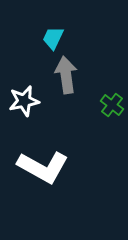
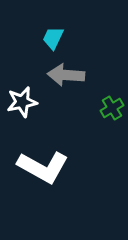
gray arrow: rotated 78 degrees counterclockwise
white star: moved 2 px left, 1 px down
green cross: moved 3 px down; rotated 20 degrees clockwise
